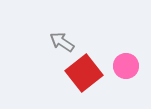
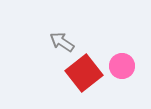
pink circle: moved 4 px left
